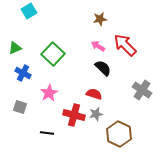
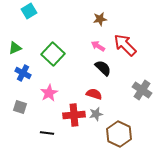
red cross: rotated 20 degrees counterclockwise
